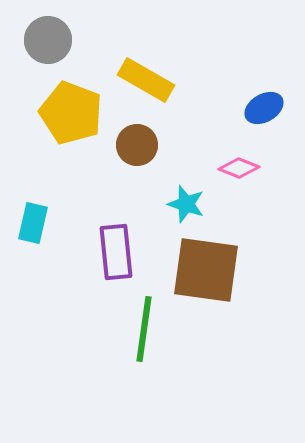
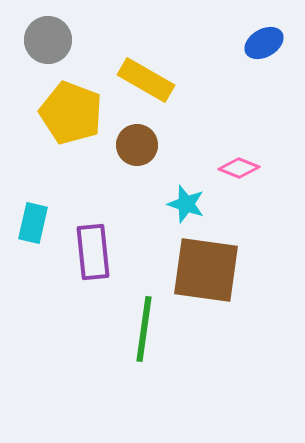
blue ellipse: moved 65 px up
purple rectangle: moved 23 px left
